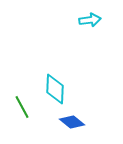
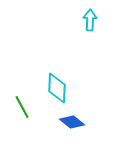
cyan arrow: rotated 80 degrees counterclockwise
cyan diamond: moved 2 px right, 1 px up
